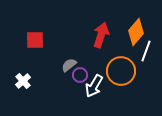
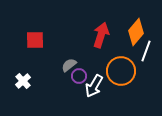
purple circle: moved 1 px left, 1 px down
